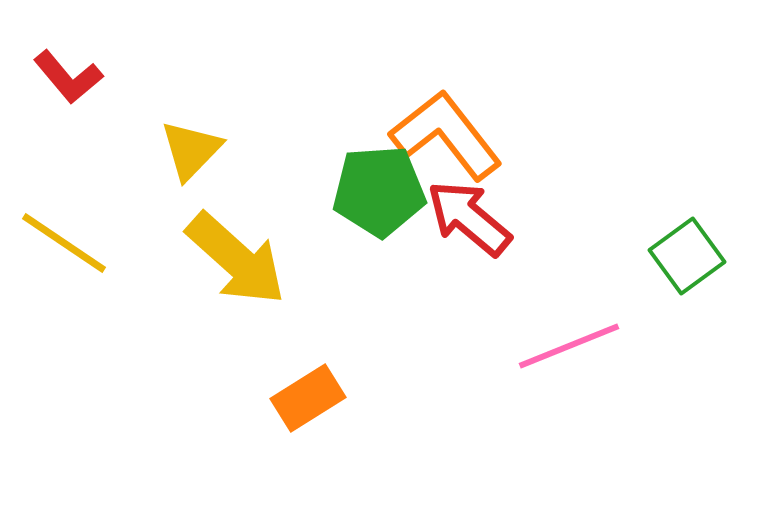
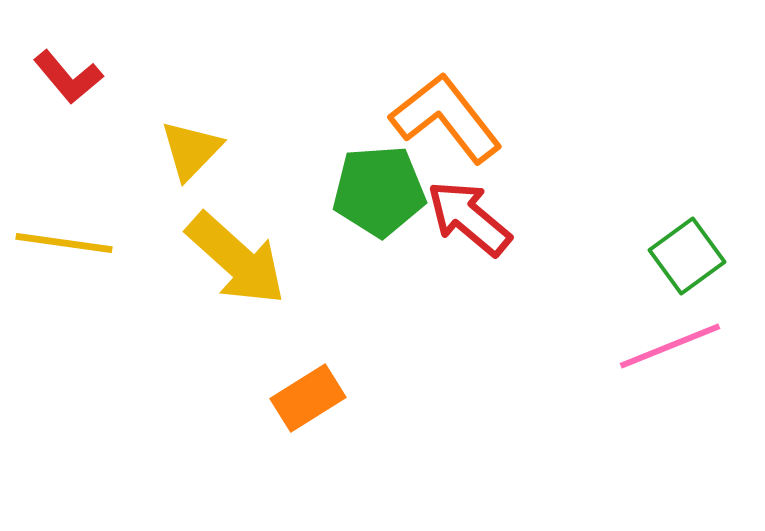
orange L-shape: moved 17 px up
yellow line: rotated 26 degrees counterclockwise
pink line: moved 101 px right
